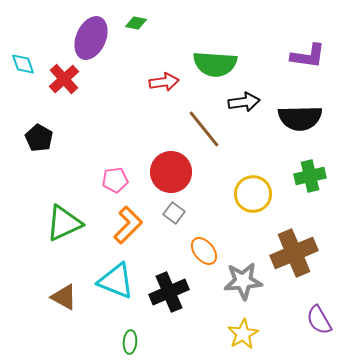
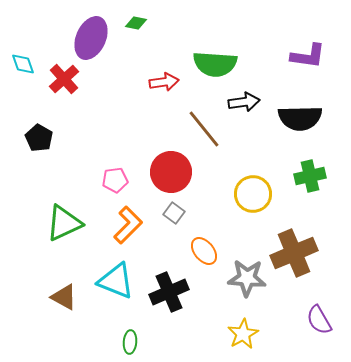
gray star: moved 4 px right, 3 px up; rotated 9 degrees clockwise
